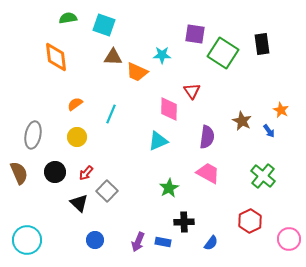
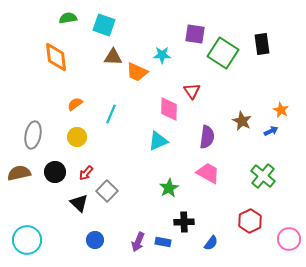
blue arrow: moved 2 px right; rotated 80 degrees counterclockwise
brown semicircle: rotated 80 degrees counterclockwise
